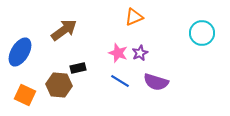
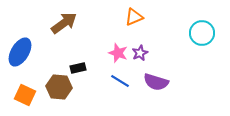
brown arrow: moved 7 px up
brown hexagon: moved 2 px down
